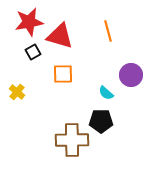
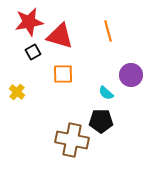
brown cross: rotated 12 degrees clockwise
